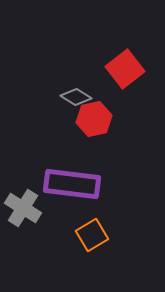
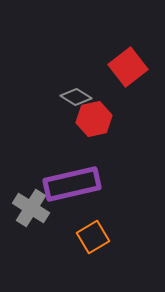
red square: moved 3 px right, 2 px up
purple rectangle: rotated 20 degrees counterclockwise
gray cross: moved 8 px right
orange square: moved 1 px right, 2 px down
